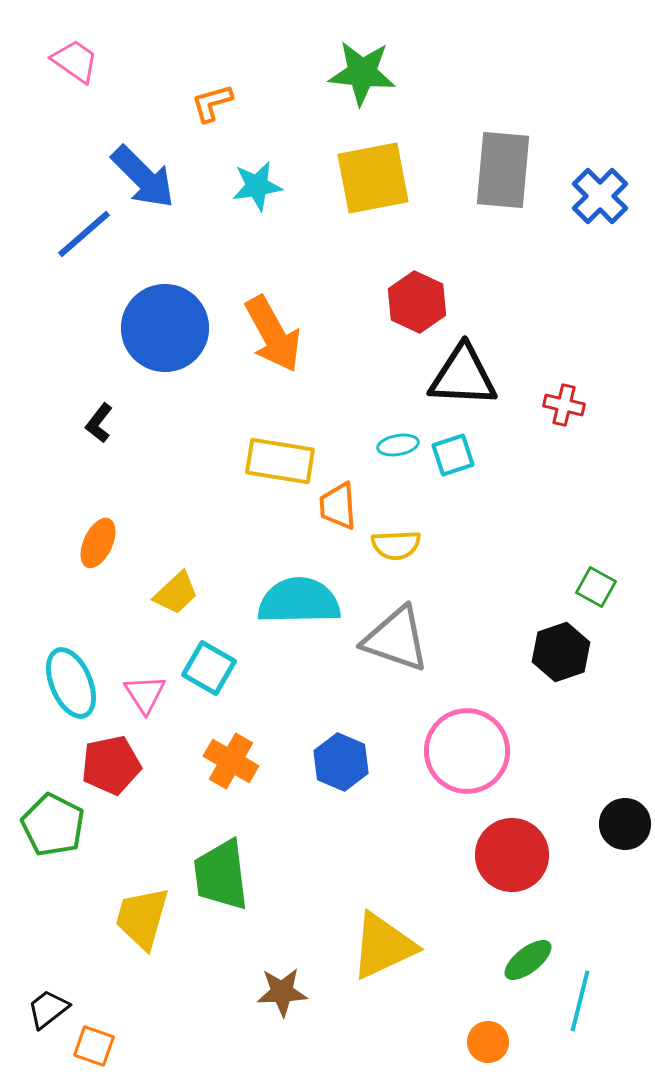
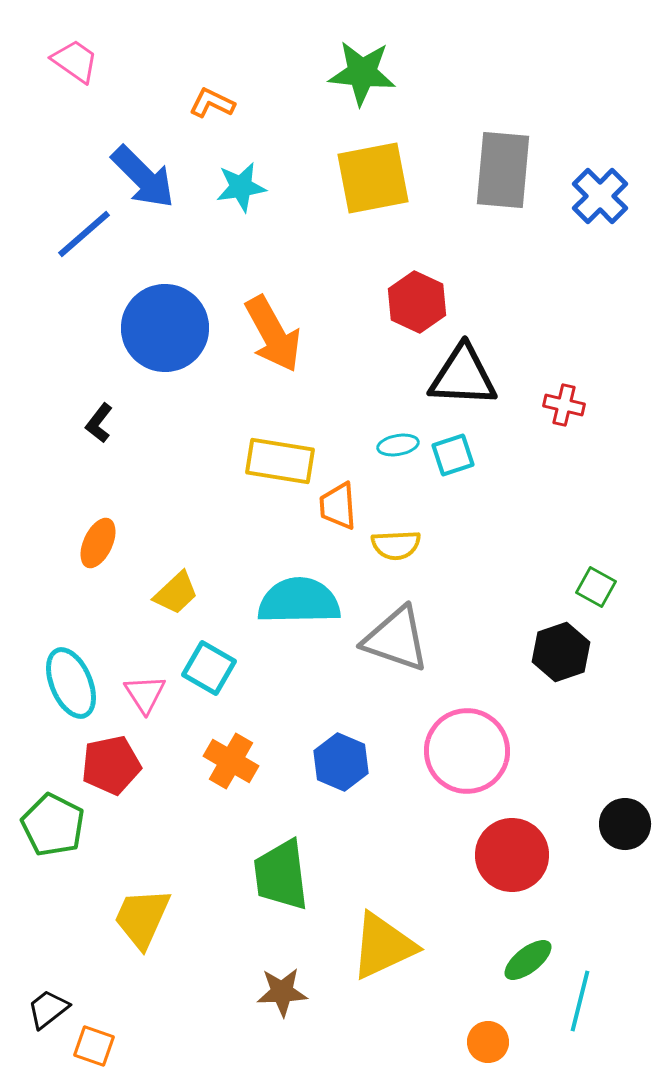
orange L-shape at (212, 103): rotated 42 degrees clockwise
cyan star at (257, 186): moved 16 px left, 1 px down
green trapezoid at (221, 875): moved 60 px right
yellow trapezoid at (142, 918): rotated 8 degrees clockwise
